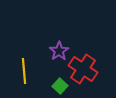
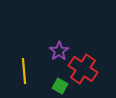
green square: rotated 14 degrees counterclockwise
